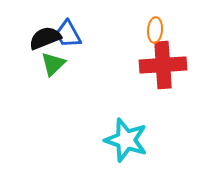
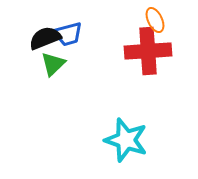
orange ellipse: moved 10 px up; rotated 30 degrees counterclockwise
blue trapezoid: rotated 76 degrees counterclockwise
red cross: moved 15 px left, 14 px up
